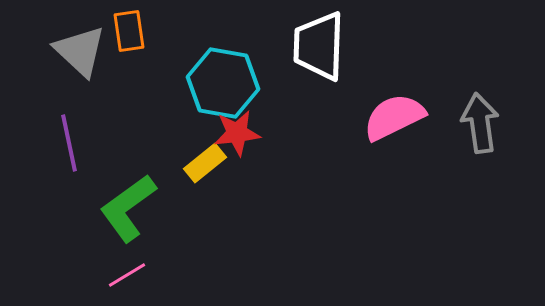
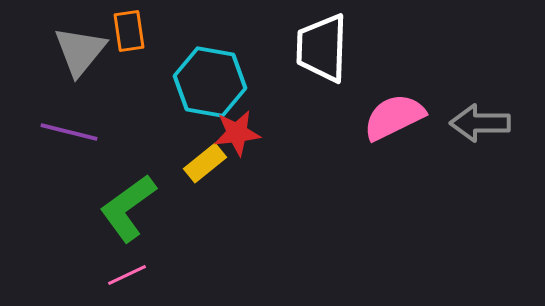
white trapezoid: moved 3 px right, 2 px down
gray triangle: rotated 26 degrees clockwise
cyan hexagon: moved 13 px left, 1 px up
gray arrow: rotated 82 degrees counterclockwise
purple line: moved 11 px up; rotated 64 degrees counterclockwise
pink line: rotated 6 degrees clockwise
